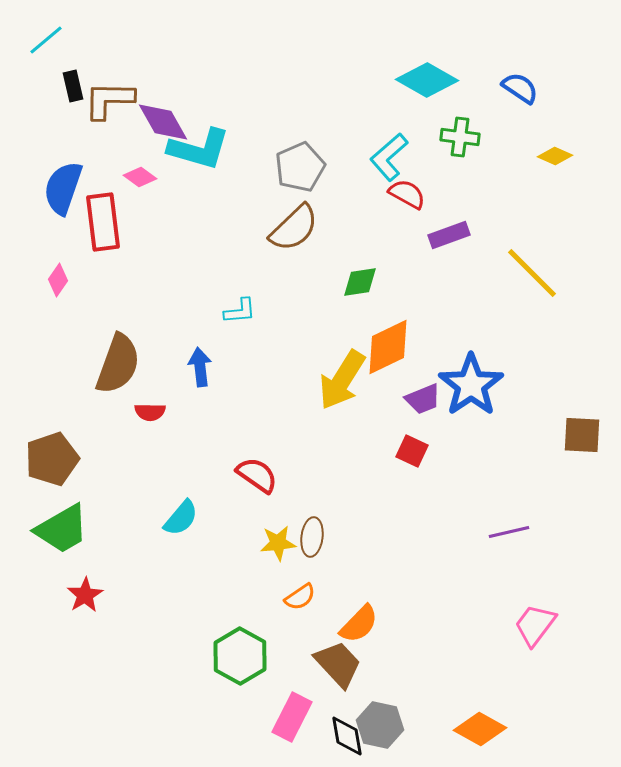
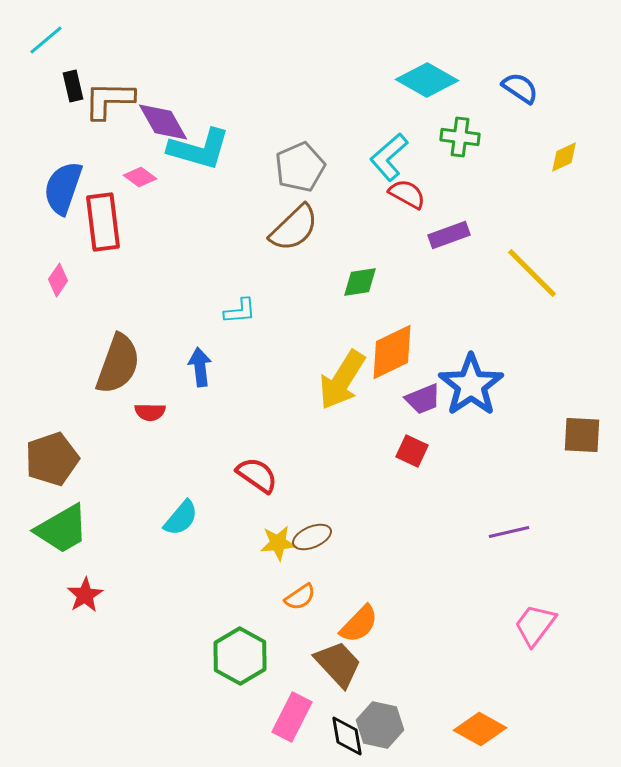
yellow diamond at (555, 156): moved 9 px right, 1 px down; rotated 48 degrees counterclockwise
orange diamond at (388, 347): moved 4 px right, 5 px down
brown ellipse at (312, 537): rotated 60 degrees clockwise
